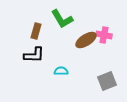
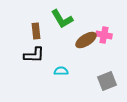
brown rectangle: rotated 21 degrees counterclockwise
